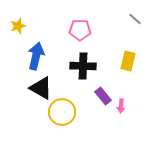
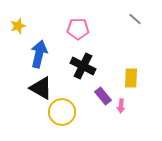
pink pentagon: moved 2 px left, 1 px up
blue arrow: moved 3 px right, 2 px up
yellow rectangle: moved 3 px right, 17 px down; rotated 12 degrees counterclockwise
black cross: rotated 25 degrees clockwise
